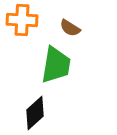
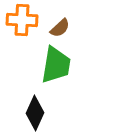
brown semicircle: moved 10 px left; rotated 75 degrees counterclockwise
black diamond: rotated 24 degrees counterclockwise
